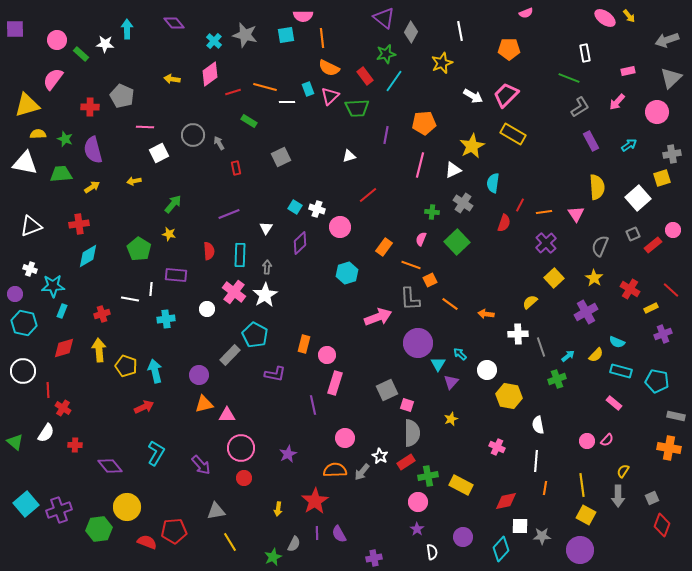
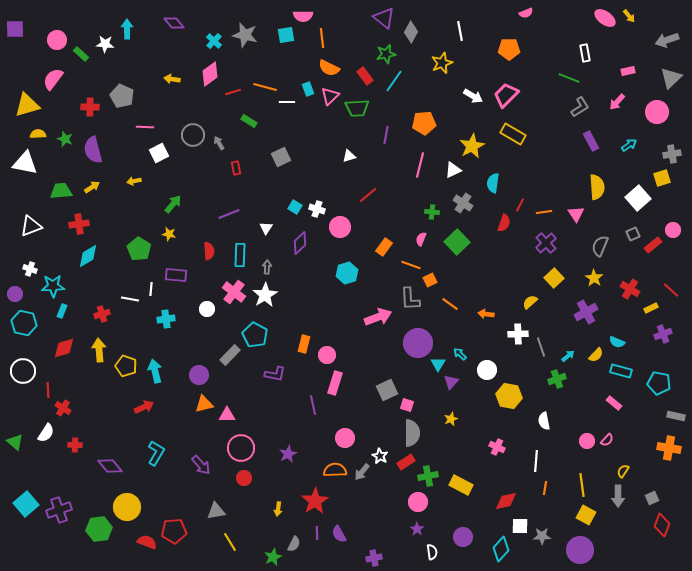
green trapezoid at (61, 174): moved 17 px down
cyan pentagon at (657, 381): moved 2 px right, 2 px down
white semicircle at (538, 425): moved 6 px right, 4 px up
